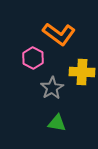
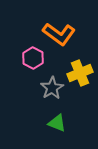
yellow cross: moved 2 px left, 1 px down; rotated 25 degrees counterclockwise
green triangle: rotated 12 degrees clockwise
